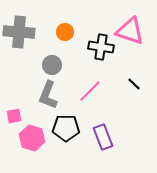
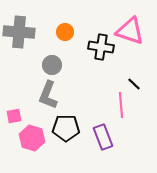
pink line: moved 31 px right, 14 px down; rotated 50 degrees counterclockwise
